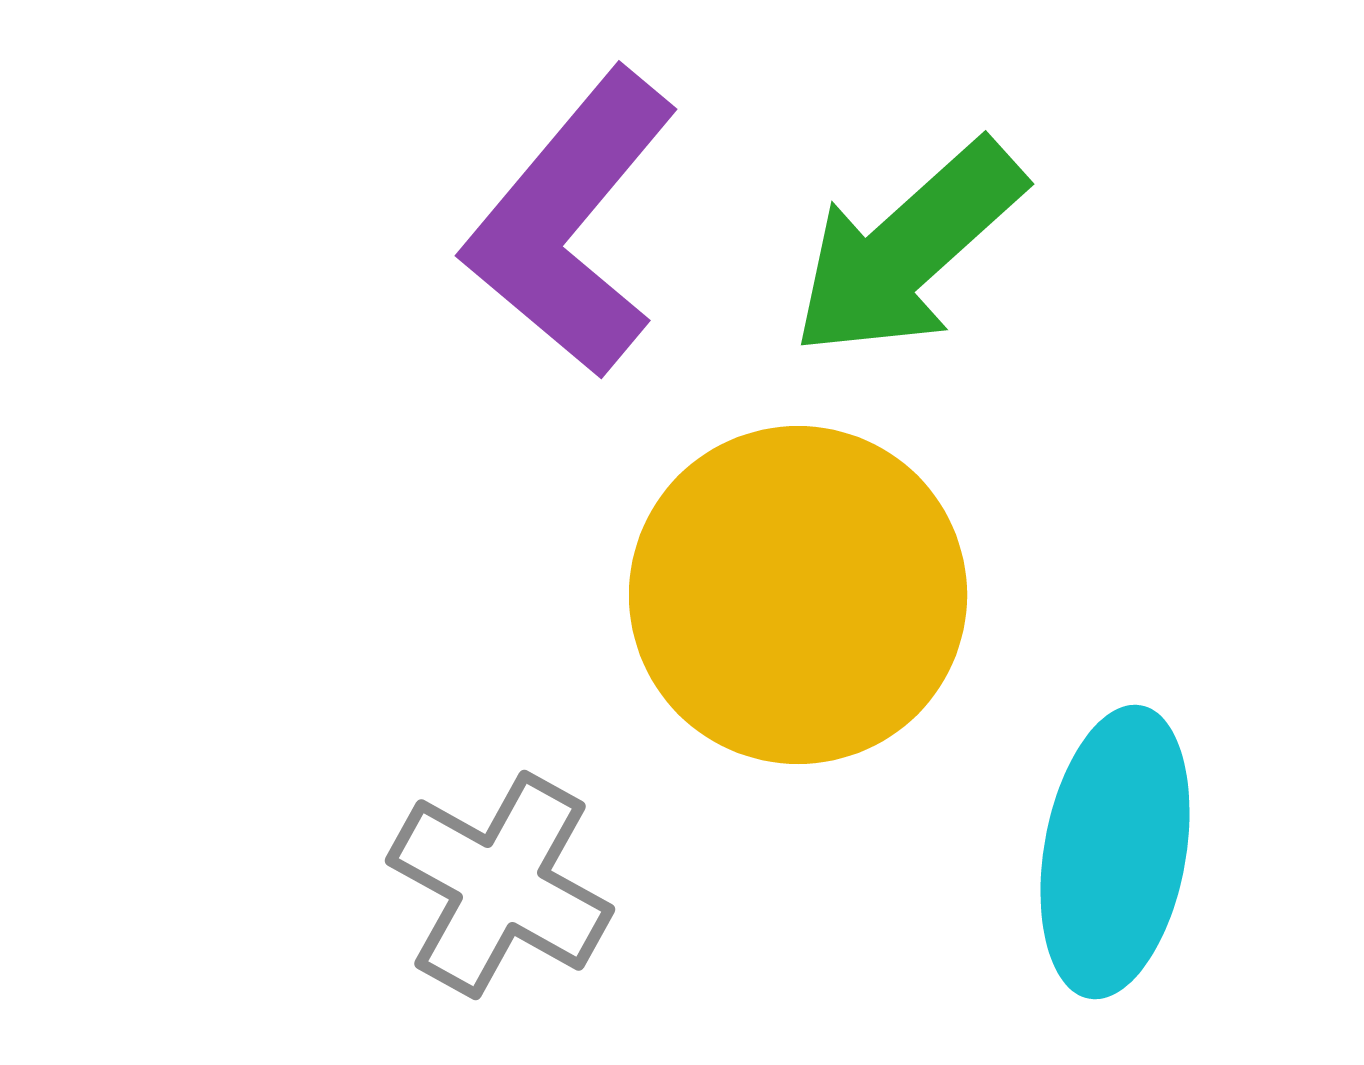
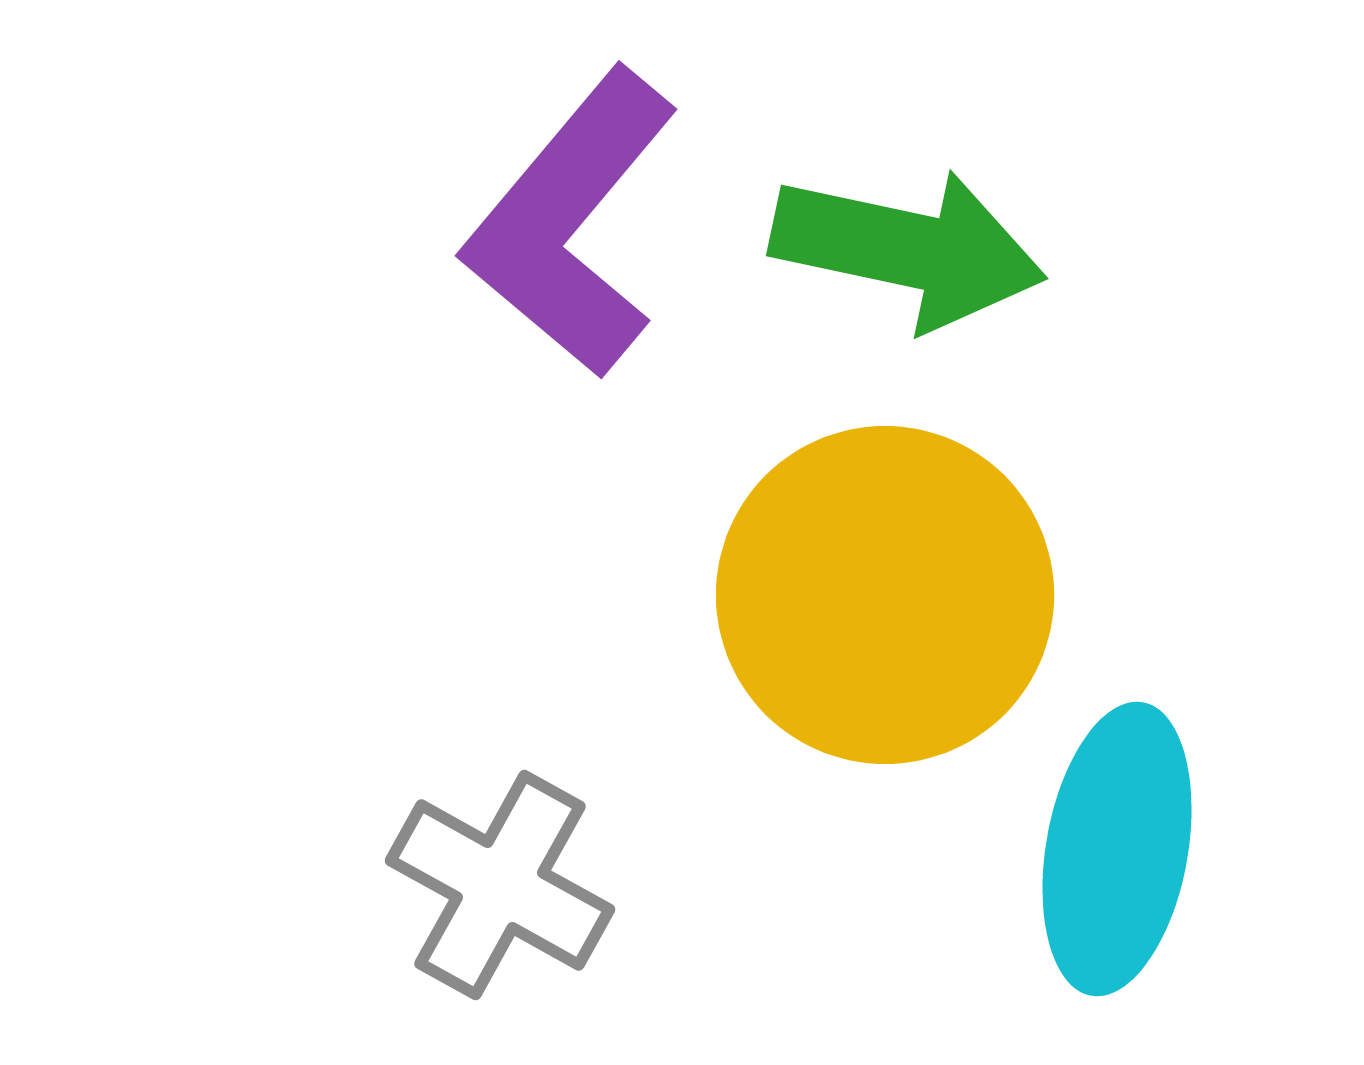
green arrow: rotated 126 degrees counterclockwise
yellow circle: moved 87 px right
cyan ellipse: moved 2 px right, 3 px up
